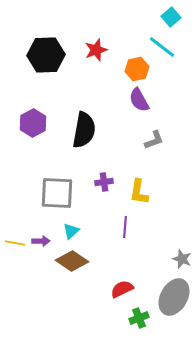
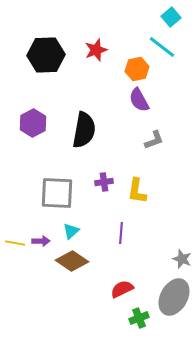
yellow L-shape: moved 2 px left, 1 px up
purple line: moved 4 px left, 6 px down
